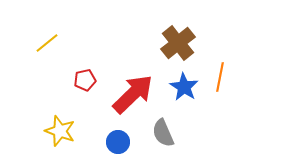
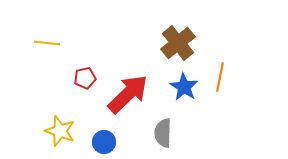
yellow line: rotated 45 degrees clockwise
red pentagon: moved 2 px up
red arrow: moved 5 px left
gray semicircle: rotated 24 degrees clockwise
blue circle: moved 14 px left
